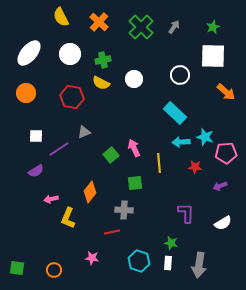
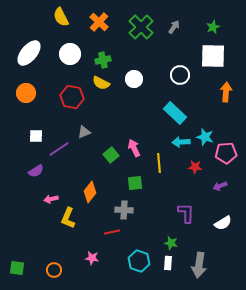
orange arrow at (226, 92): rotated 126 degrees counterclockwise
